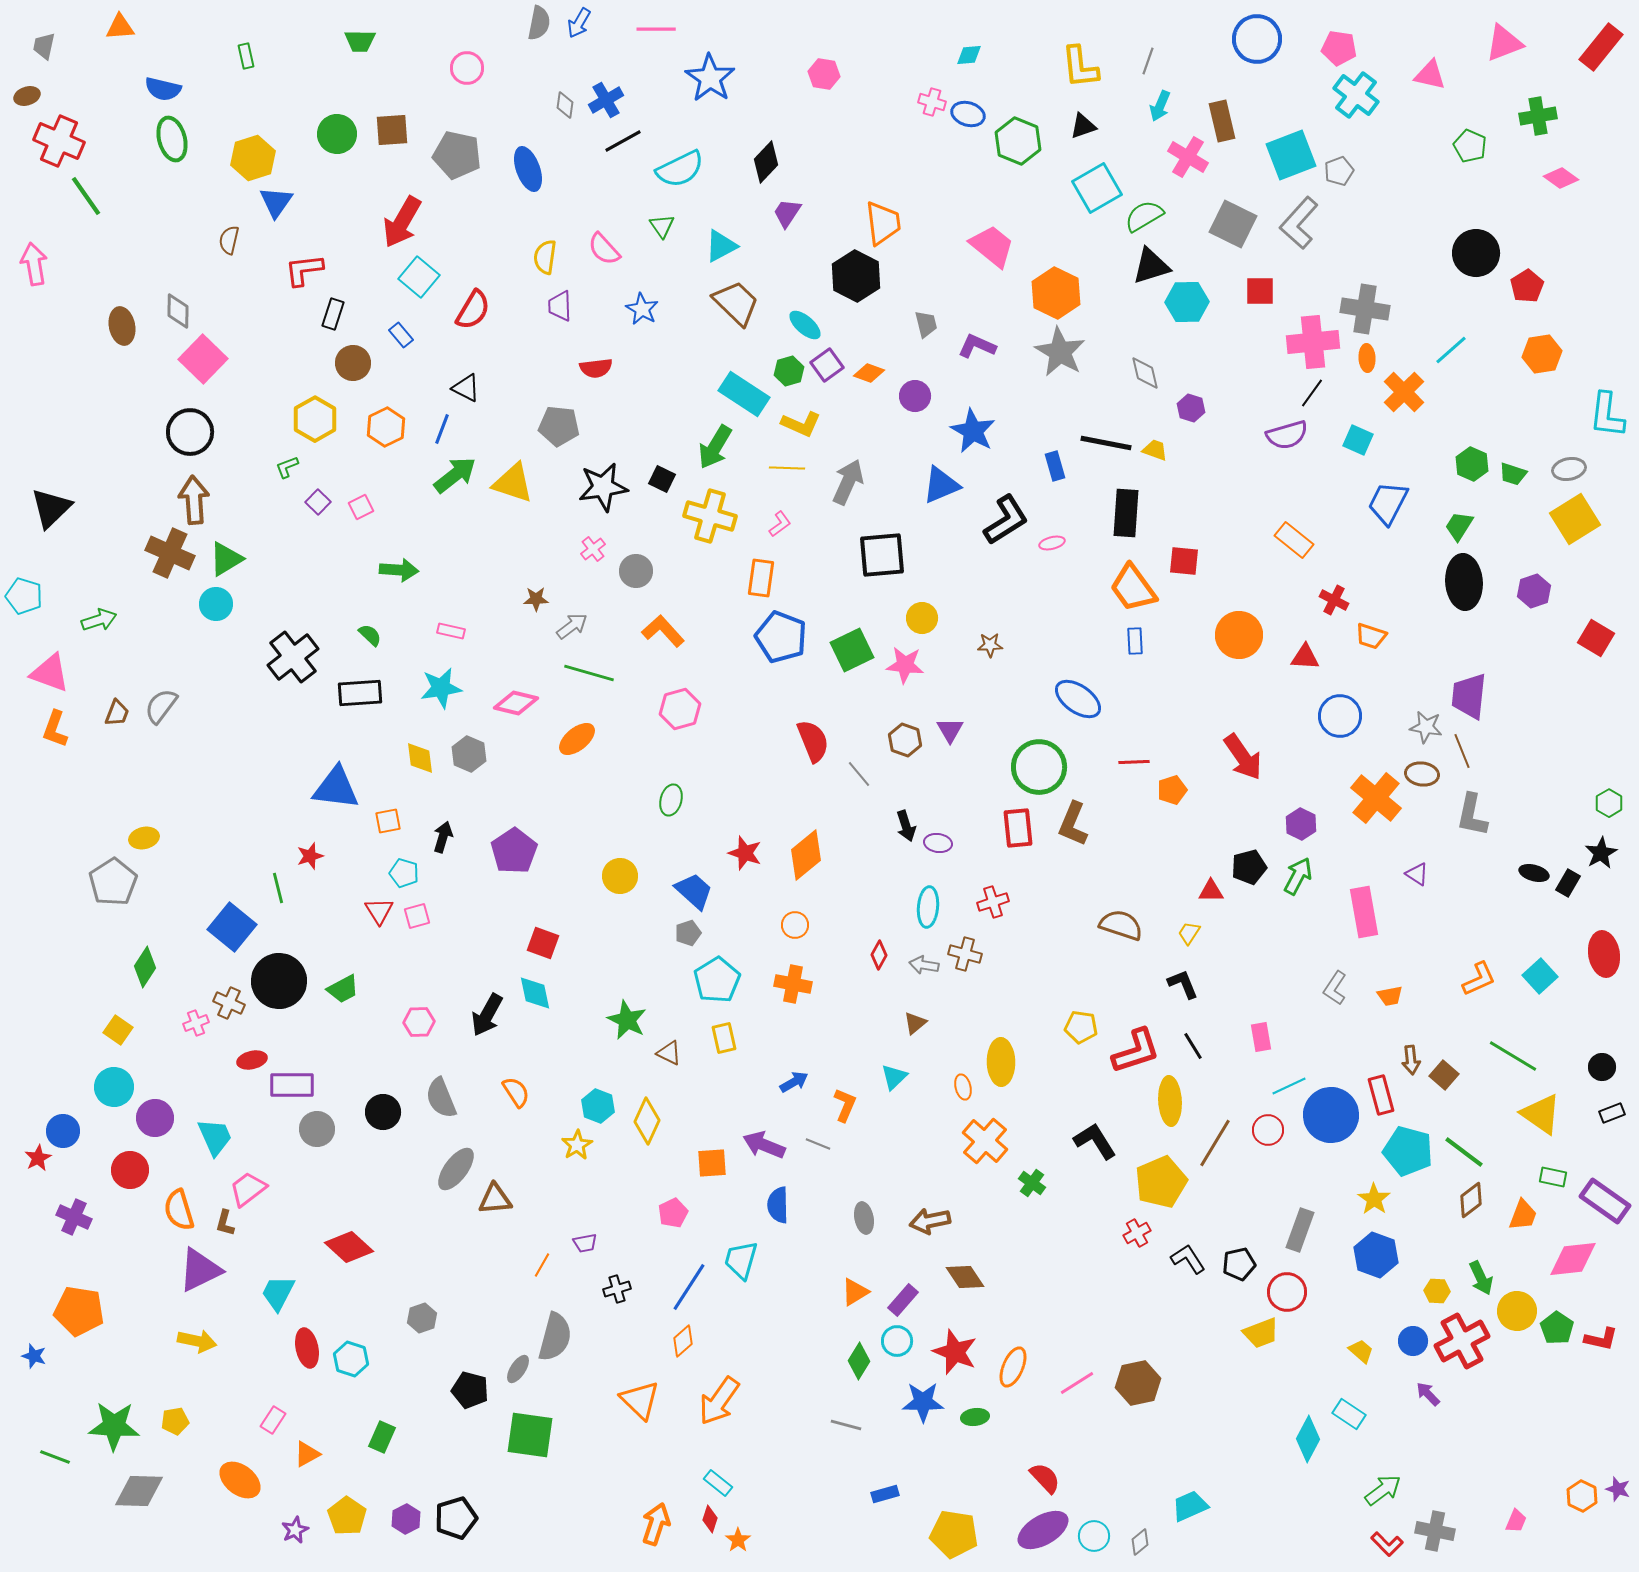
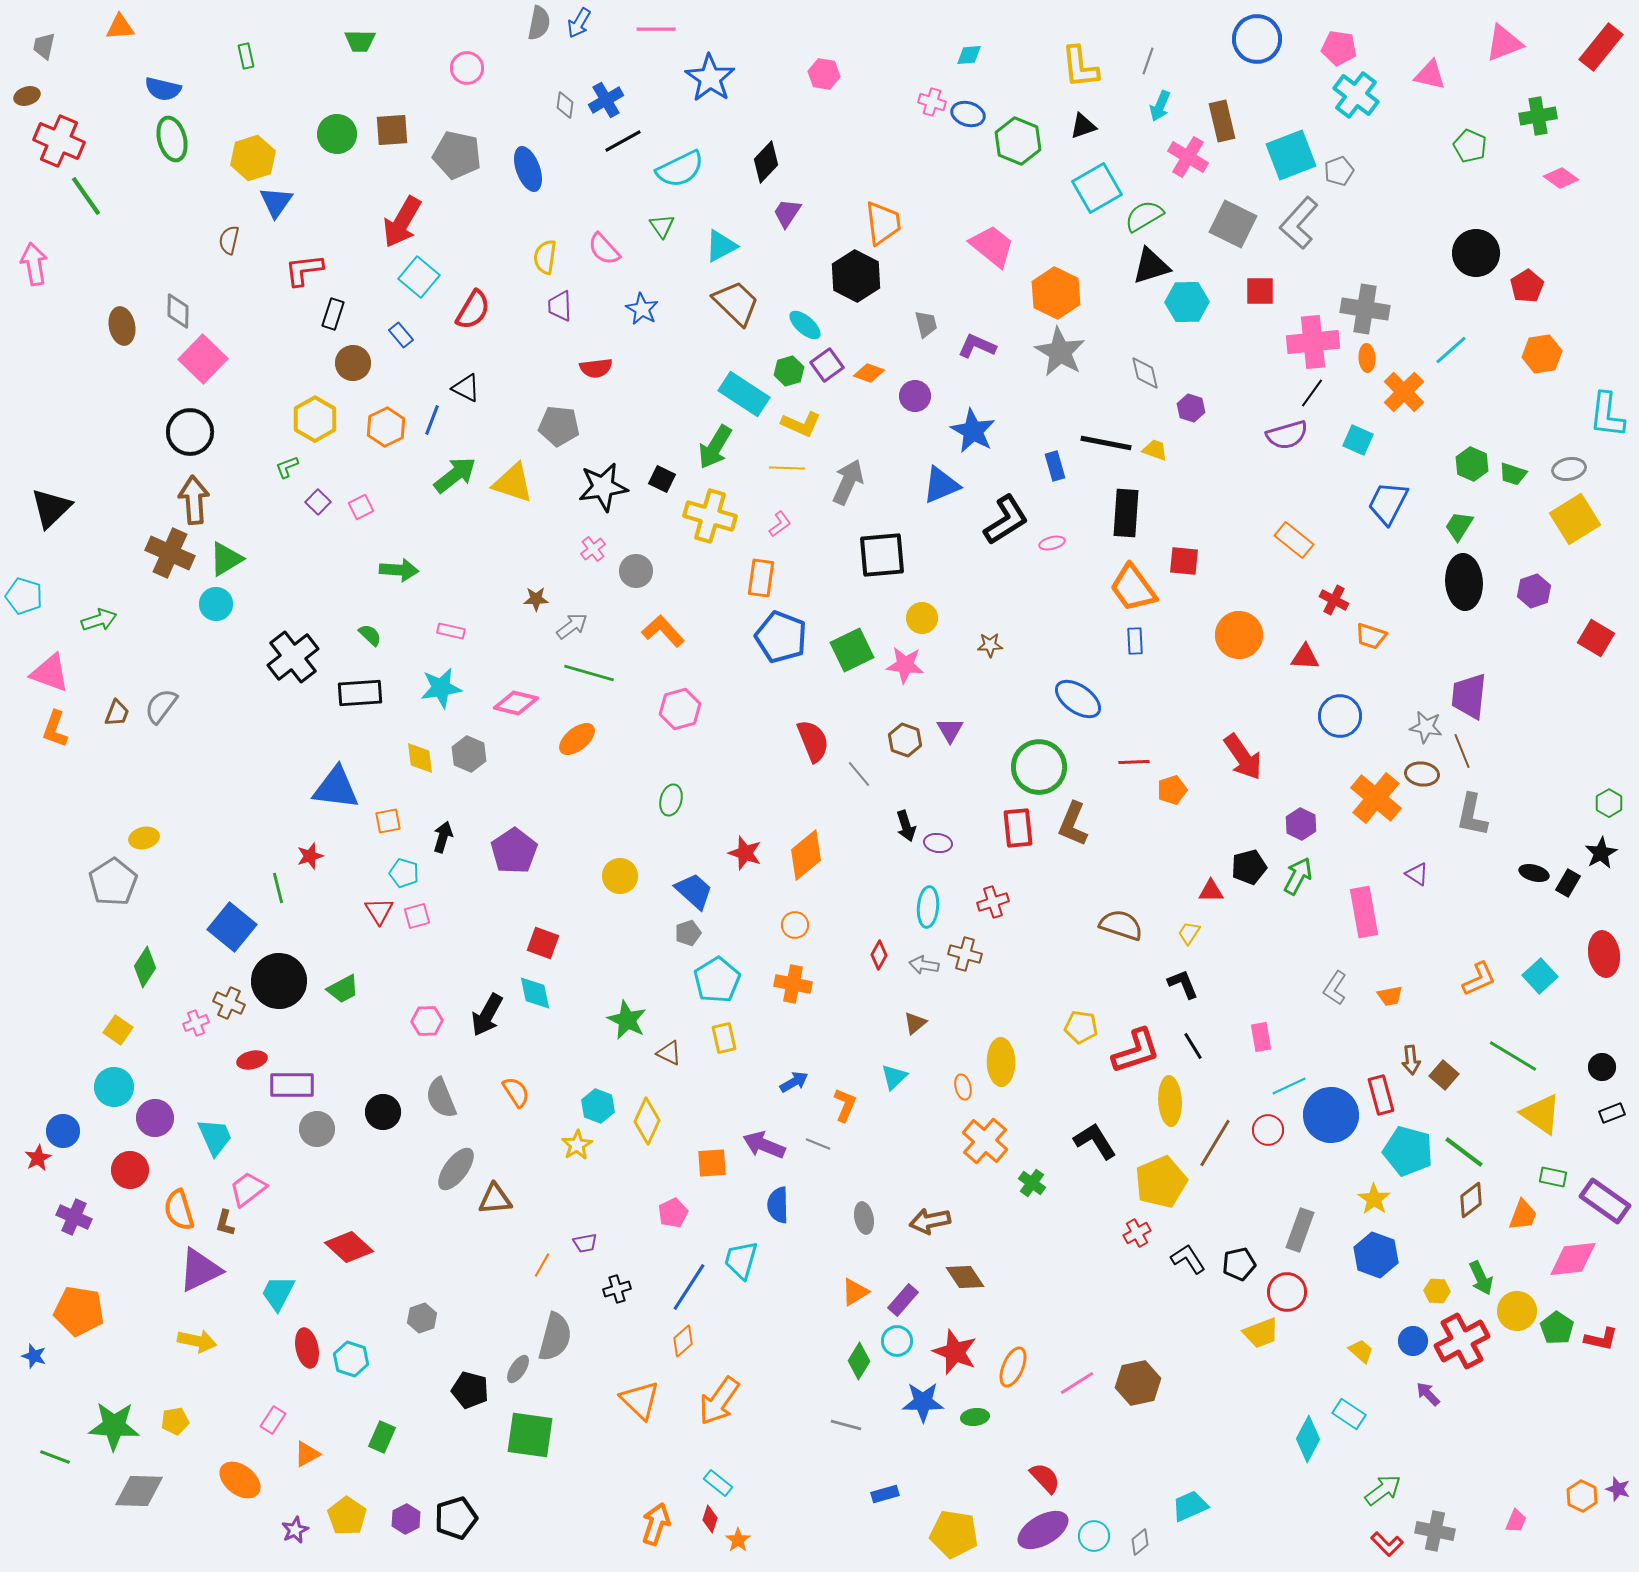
blue line at (442, 429): moved 10 px left, 9 px up
pink hexagon at (419, 1022): moved 8 px right, 1 px up
